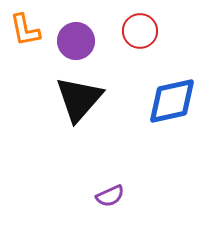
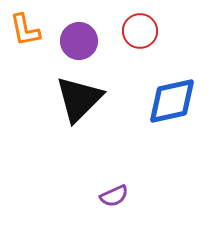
purple circle: moved 3 px right
black triangle: rotated 4 degrees clockwise
purple semicircle: moved 4 px right
